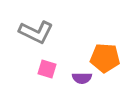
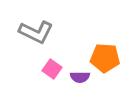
pink square: moved 5 px right; rotated 18 degrees clockwise
purple semicircle: moved 2 px left, 1 px up
